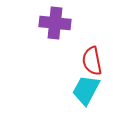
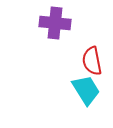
cyan trapezoid: rotated 120 degrees clockwise
